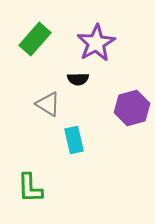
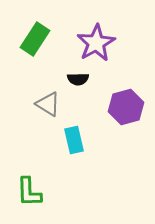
green rectangle: rotated 8 degrees counterclockwise
purple hexagon: moved 6 px left, 1 px up
green L-shape: moved 1 px left, 4 px down
